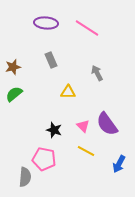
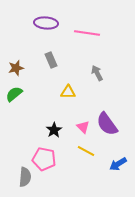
pink line: moved 5 px down; rotated 25 degrees counterclockwise
brown star: moved 3 px right, 1 px down
pink triangle: moved 1 px down
black star: rotated 21 degrees clockwise
blue arrow: moved 1 px left; rotated 30 degrees clockwise
